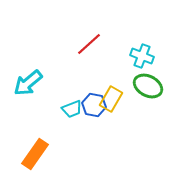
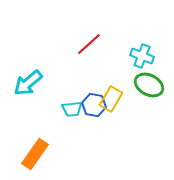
green ellipse: moved 1 px right, 1 px up
cyan trapezoid: rotated 15 degrees clockwise
